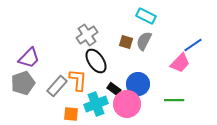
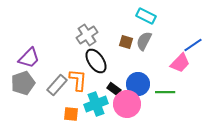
gray rectangle: moved 1 px up
green line: moved 9 px left, 8 px up
